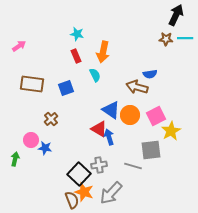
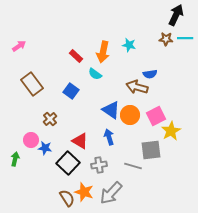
cyan star: moved 52 px right, 11 px down
red rectangle: rotated 24 degrees counterclockwise
cyan semicircle: moved 1 px up; rotated 152 degrees clockwise
brown rectangle: rotated 45 degrees clockwise
blue square: moved 5 px right, 3 px down; rotated 35 degrees counterclockwise
brown cross: moved 1 px left
red triangle: moved 19 px left, 12 px down
black square: moved 11 px left, 11 px up
brown semicircle: moved 5 px left, 2 px up; rotated 12 degrees counterclockwise
